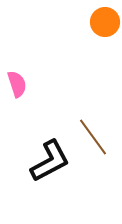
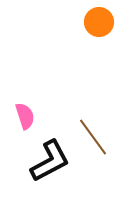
orange circle: moved 6 px left
pink semicircle: moved 8 px right, 32 px down
